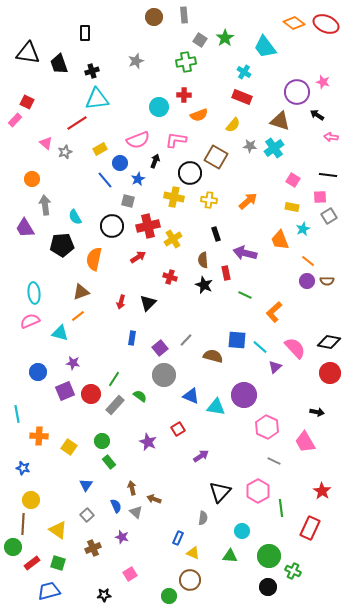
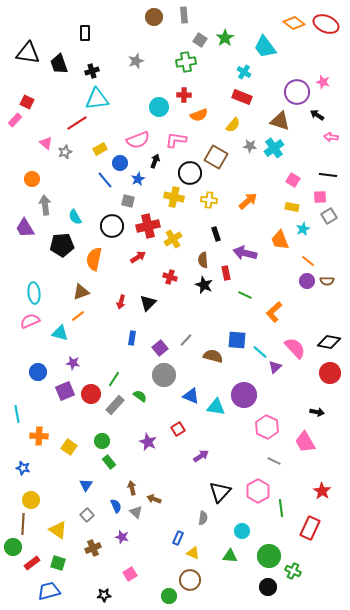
cyan line at (260, 347): moved 5 px down
